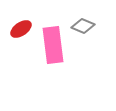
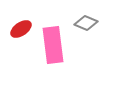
gray diamond: moved 3 px right, 3 px up
